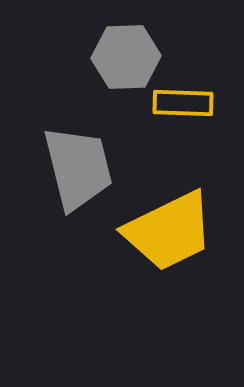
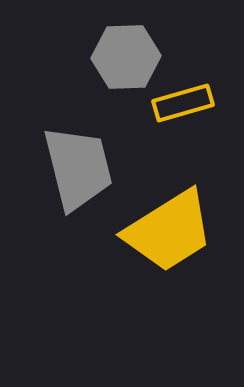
yellow rectangle: rotated 18 degrees counterclockwise
yellow trapezoid: rotated 6 degrees counterclockwise
